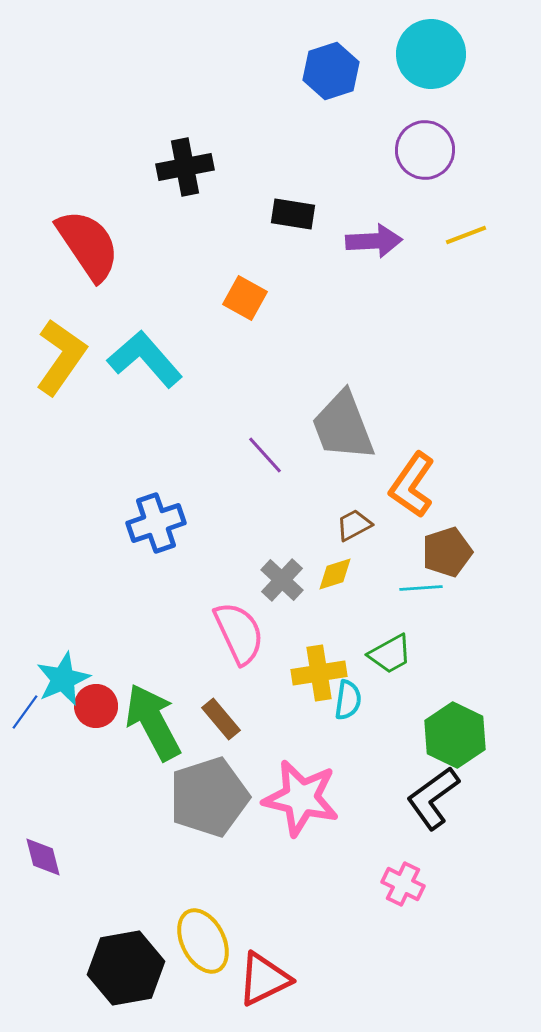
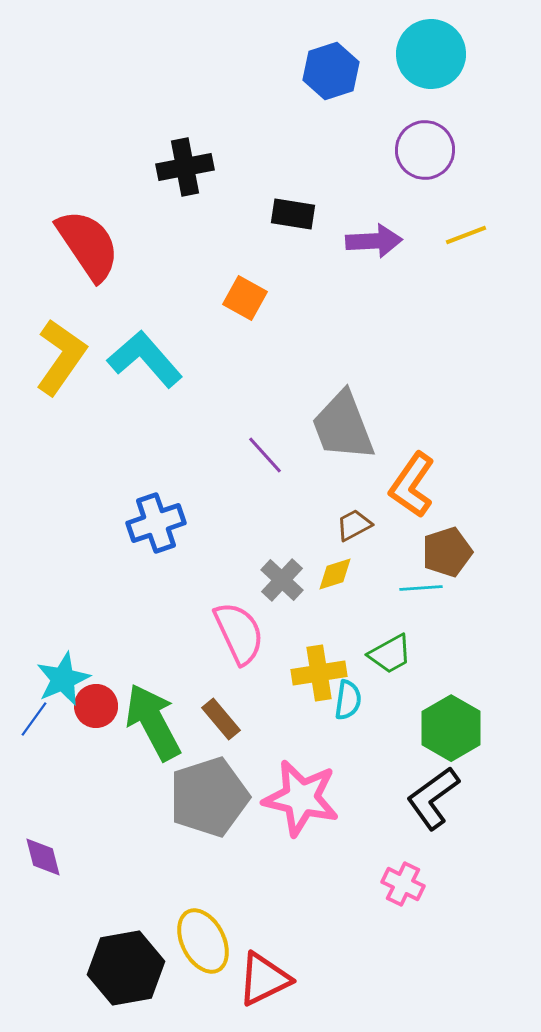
blue line: moved 9 px right, 7 px down
green hexagon: moved 4 px left, 7 px up; rotated 4 degrees clockwise
